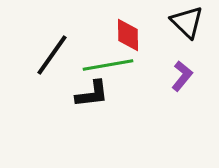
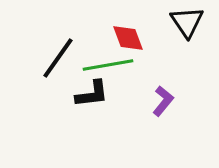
black triangle: rotated 12 degrees clockwise
red diamond: moved 3 px down; rotated 20 degrees counterclockwise
black line: moved 6 px right, 3 px down
purple L-shape: moved 19 px left, 25 px down
